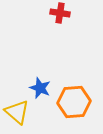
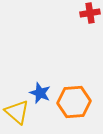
red cross: moved 30 px right; rotated 18 degrees counterclockwise
blue star: moved 5 px down
